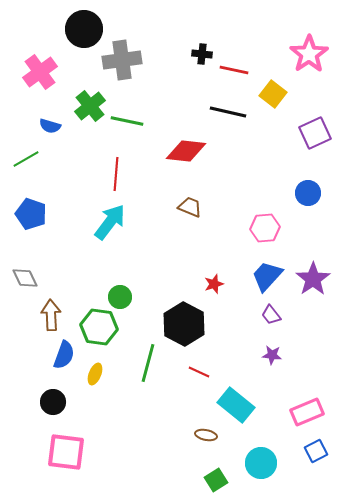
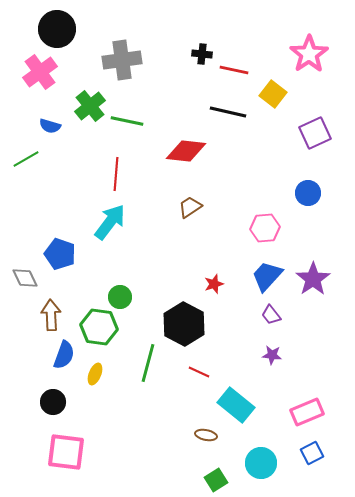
black circle at (84, 29): moved 27 px left
brown trapezoid at (190, 207): rotated 55 degrees counterclockwise
blue pentagon at (31, 214): moved 29 px right, 40 px down
blue square at (316, 451): moved 4 px left, 2 px down
